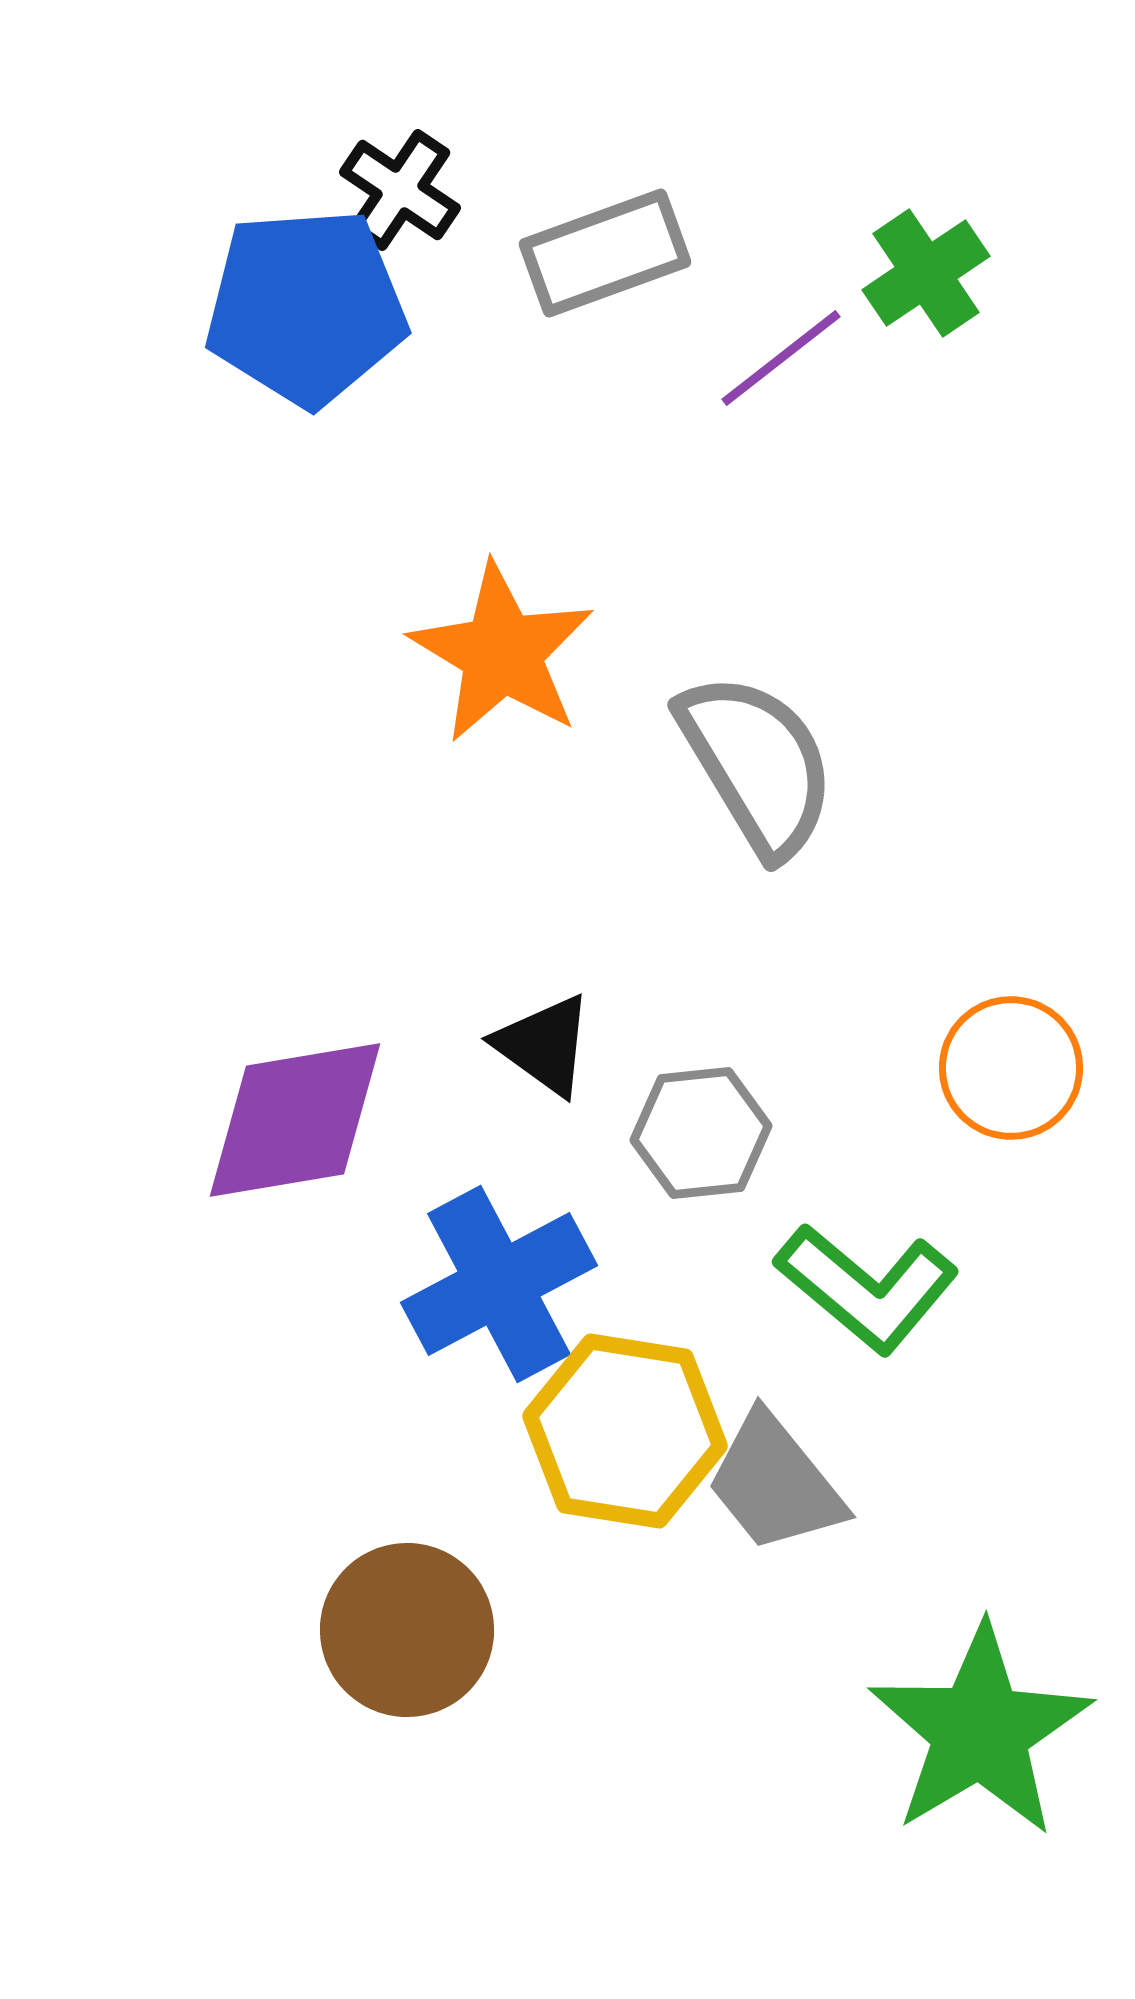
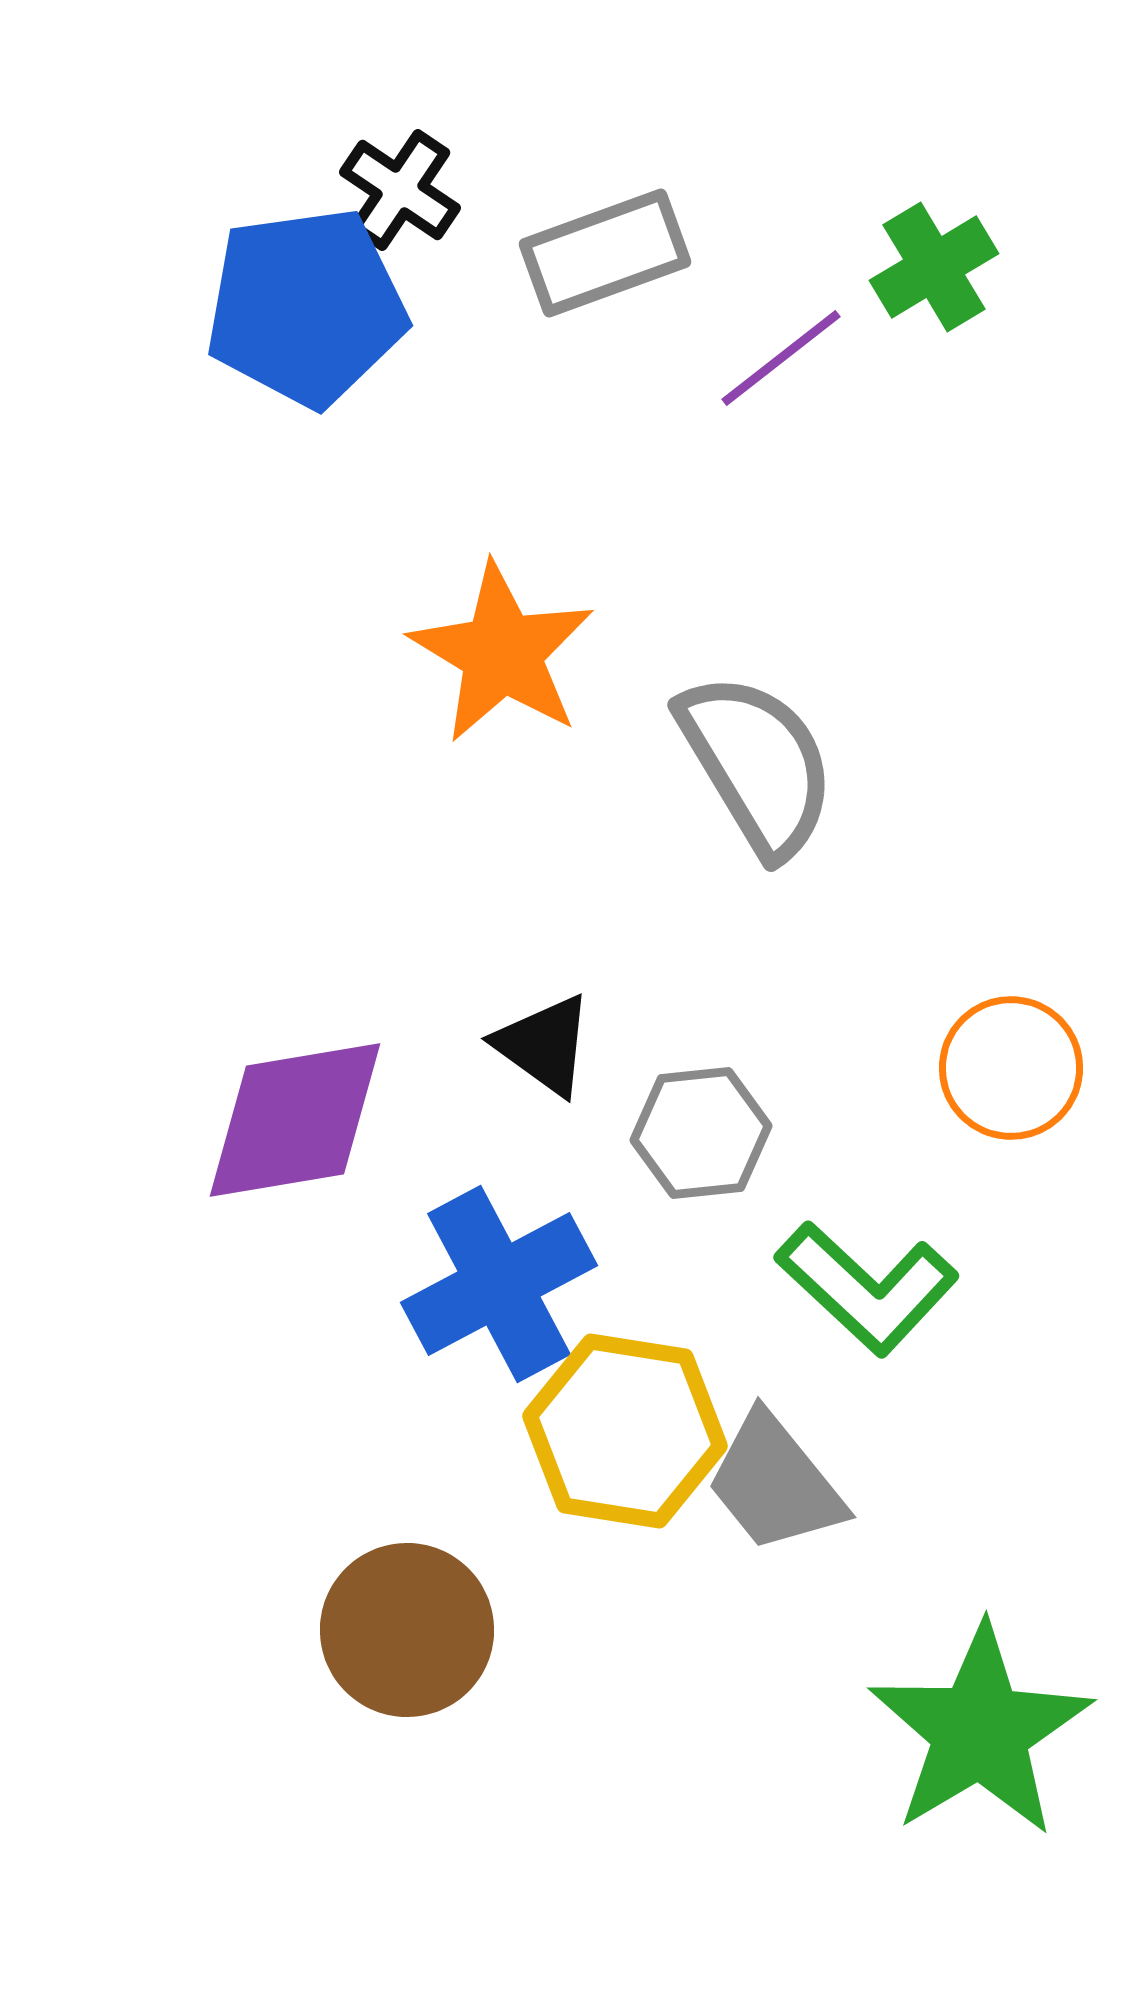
green cross: moved 8 px right, 6 px up; rotated 3 degrees clockwise
blue pentagon: rotated 4 degrees counterclockwise
green L-shape: rotated 3 degrees clockwise
